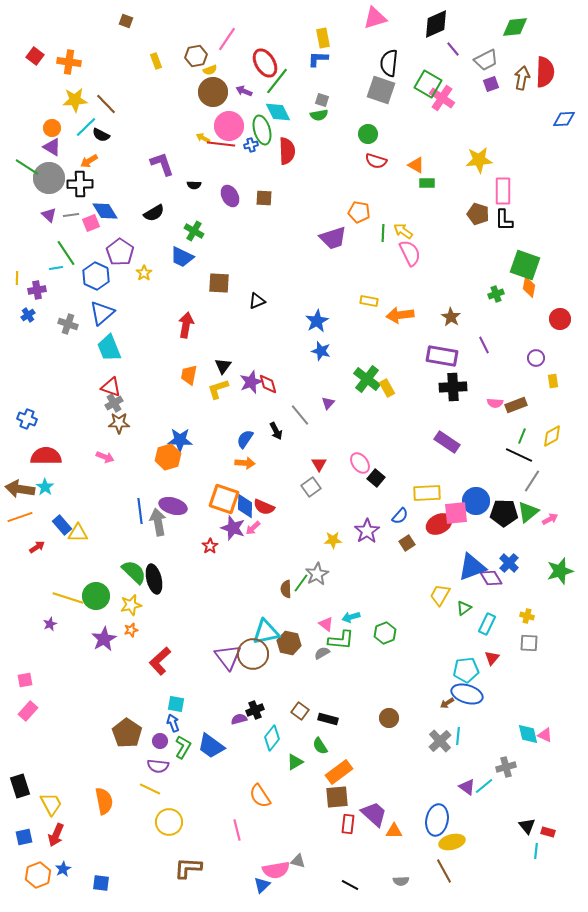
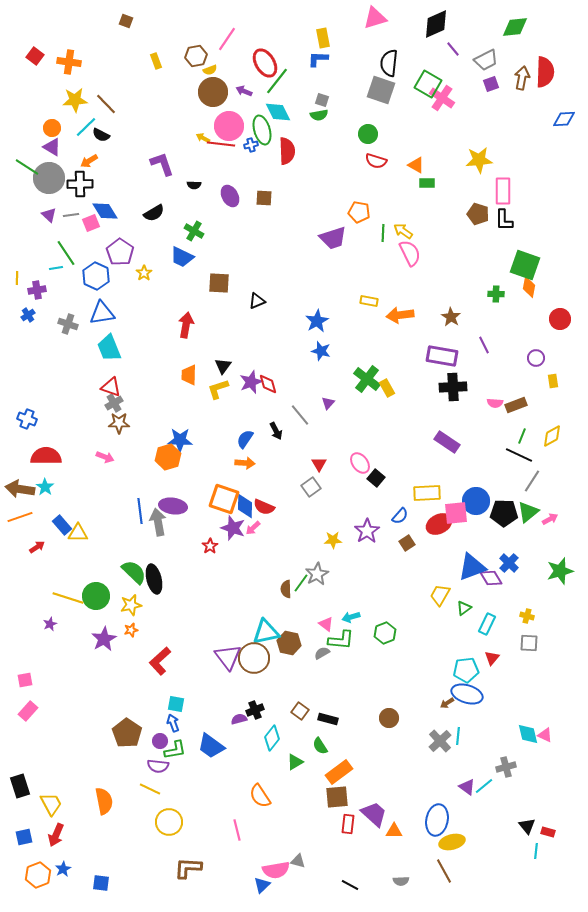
green cross at (496, 294): rotated 21 degrees clockwise
blue triangle at (102, 313): rotated 32 degrees clockwise
orange trapezoid at (189, 375): rotated 10 degrees counterclockwise
purple ellipse at (173, 506): rotated 8 degrees counterclockwise
brown circle at (253, 654): moved 1 px right, 4 px down
green L-shape at (183, 747): moved 8 px left, 3 px down; rotated 50 degrees clockwise
